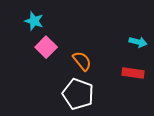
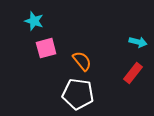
pink square: moved 1 px down; rotated 30 degrees clockwise
red rectangle: rotated 60 degrees counterclockwise
white pentagon: rotated 12 degrees counterclockwise
